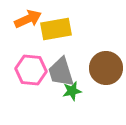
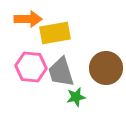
orange arrow: rotated 24 degrees clockwise
yellow rectangle: moved 1 px left, 4 px down
pink hexagon: moved 3 px up
green star: moved 4 px right, 6 px down
